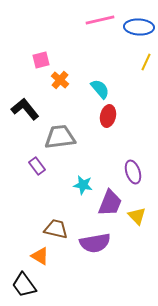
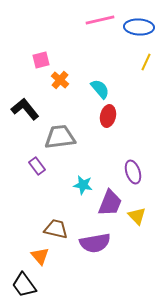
orange triangle: rotated 18 degrees clockwise
